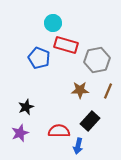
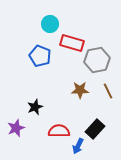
cyan circle: moved 3 px left, 1 px down
red rectangle: moved 6 px right, 2 px up
blue pentagon: moved 1 px right, 2 px up
brown line: rotated 49 degrees counterclockwise
black star: moved 9 px right
black rectangle: moved 5 px right, 8 px down
purple star: moved 4 px left, 5 px up
blue arrow: rotated 14 degrees clockwise
